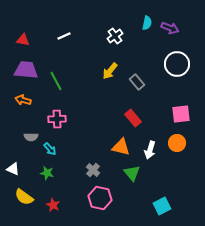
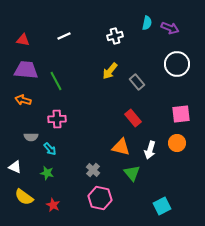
white cross: rotated 21 degrees clockwise
white triangle: moved 2 px right, 2 px up
